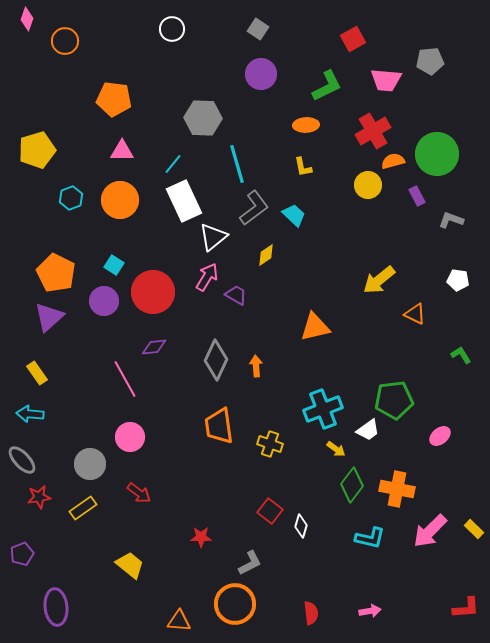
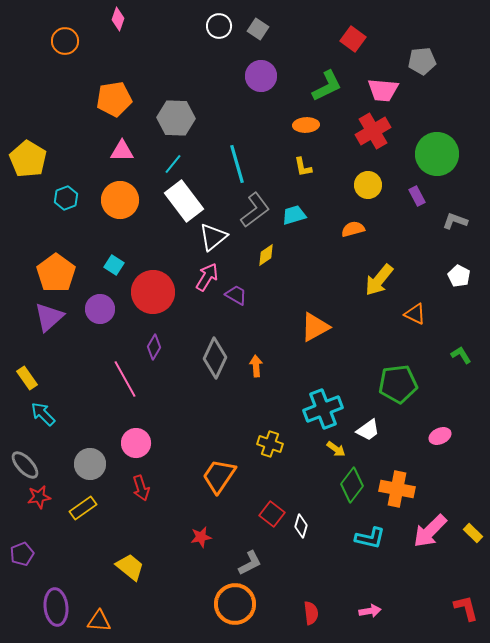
pink diamond at (27, 19): moved 91 px right
white circle at (172, 29): moved 47 px right, 3 px up
red square at (353, 39): rotated 25 degrees counterclockwise
gray pentagon at (430, 61): moved 8 px left
purple circle at (261, 74): moved 2 px down
pink trapezoid at (386, 80): moved 3 px left, 10 px down
orange pentagon at (114, 99): rotated 16 degrees counterclockwise
gray hexagon at (203, 118): moved 27 px left
yellow pentagon at (37, 150): moved 9 px left, 9 px down; rotated 24 degrees counterclockwise
orange semicircle at (393, 161): moved 40 px left, 68 px down
cyan hexagon at (71, 198): moved 5 px left
white rectangle at (184, 201): rotated 12 degrees counterclockwise
gray L-shape at (254, 208): moved 1 px right, 2 px down
cyan trapezoid at (294, 215): rotated 60 degrees counterclockwise
gray L-shape at (451, 220): moved 4 px right, 1 px down
orange pentagon at (56, 273): rotated 9 degrees clockwise
yellow arrow at (379, 280): rotated 12 degrees counterclockwise
white pentagon at (458, 280): moved 1 px right, 4 px up; rotated 20 degrees clockwise
purple circle at (104, 301): moved 4 px left, 8 px down
orange triangle at (315, 327): rotated 16 degrees counterclockwise
purple diamond at (154, 347): rotated 55 degrees counterclockwise
gray diamond at (216, 360): moved 1 px left, 2 px up
yellow rectangle at (37, 373): moved 10 px left, 5 px down
green pentagon at (394, 400): moved 4 px right, 16 px up
cyan arrow at (30, 414): moved 13 px right; rotated 40 degrees clockwise
orange trapezoid at (219, 426): moved 50 px down; rotated 42 degrees clockwise
pink ellipse at (440, 436): rotated 15 degrees clockwise
pink circle at (130, 437): moved 6 px right, 6 px down
gray ellipse at (22, 460): moved 3 px right, 5 px down
red arrow at (139, 493): moved 2 px right, 5 px up; rotated 35 degrees clockwise
red square at (270, 511): moved 2 px right, 3 px down
yellow rectangle at (474, 529): moved 1 px left, 4 px down
red star at (201, 537): rotated 10 degrees counterclockwise
yellow trapezoid at (130, 565): moved 2 px down
red L-shape at (466, 608): rotated 100 degrees counterclockwise
orange triangle at (179, 621): moved 80 px left
